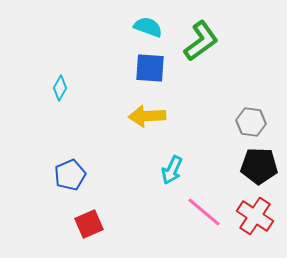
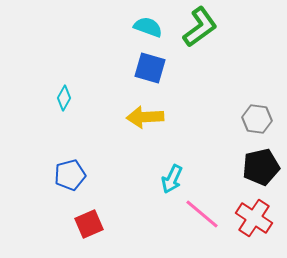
green L-shape: moved 1 px left, 14 px up
blue square: rotated 12 degrees clockwise
cyan diamond: moved 4 px right, 10 px down
yellow arrow: moved 2 px left, 1 px down
gray hexagon: moved 6 px right, 3 px up
black pentagon: moved 2 px right, 1 px down; rotated 15 degrees counterclockwise
cyan arrow: moved 9 px down
blue pentagon: rotated 8 degrees clockwise
pink line: moved 2 px left, 2 px down
red cross: moved 1 px left, 2 px down
